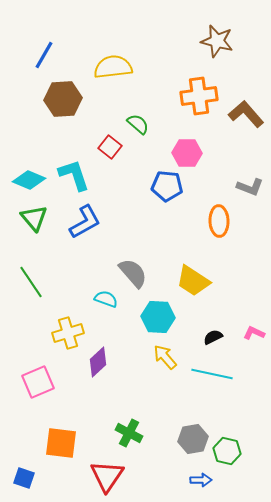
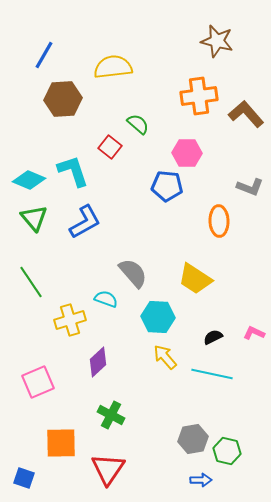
cyan L-shape: moved 1 px left, 4 px up
yellow trapezoid: moved 2 px right, 2 px up
yellow cross: moved 2 px right, 13 px up
green cross: moved 18 px left, 18 px up
orange square: rotated 8 degrees counterclockwise
red triangle: moved 1 px right, 7 px up
